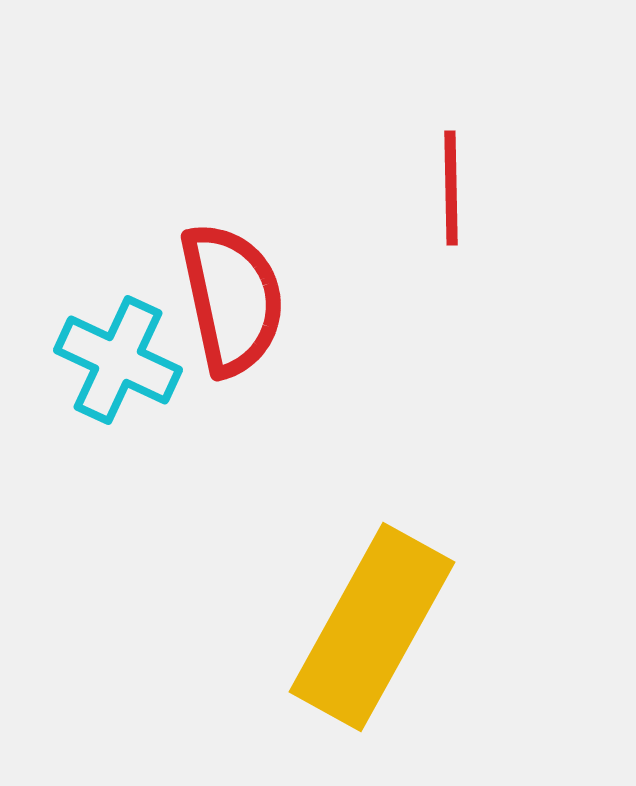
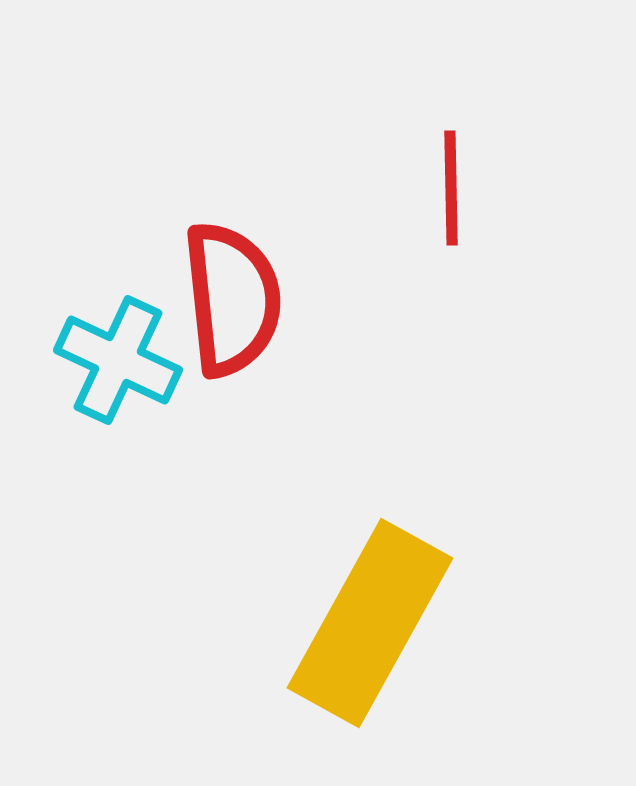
red semicircle: rotated 6 degrees clockwise
yellow rectangle: moved 2 px left, 4 px up
